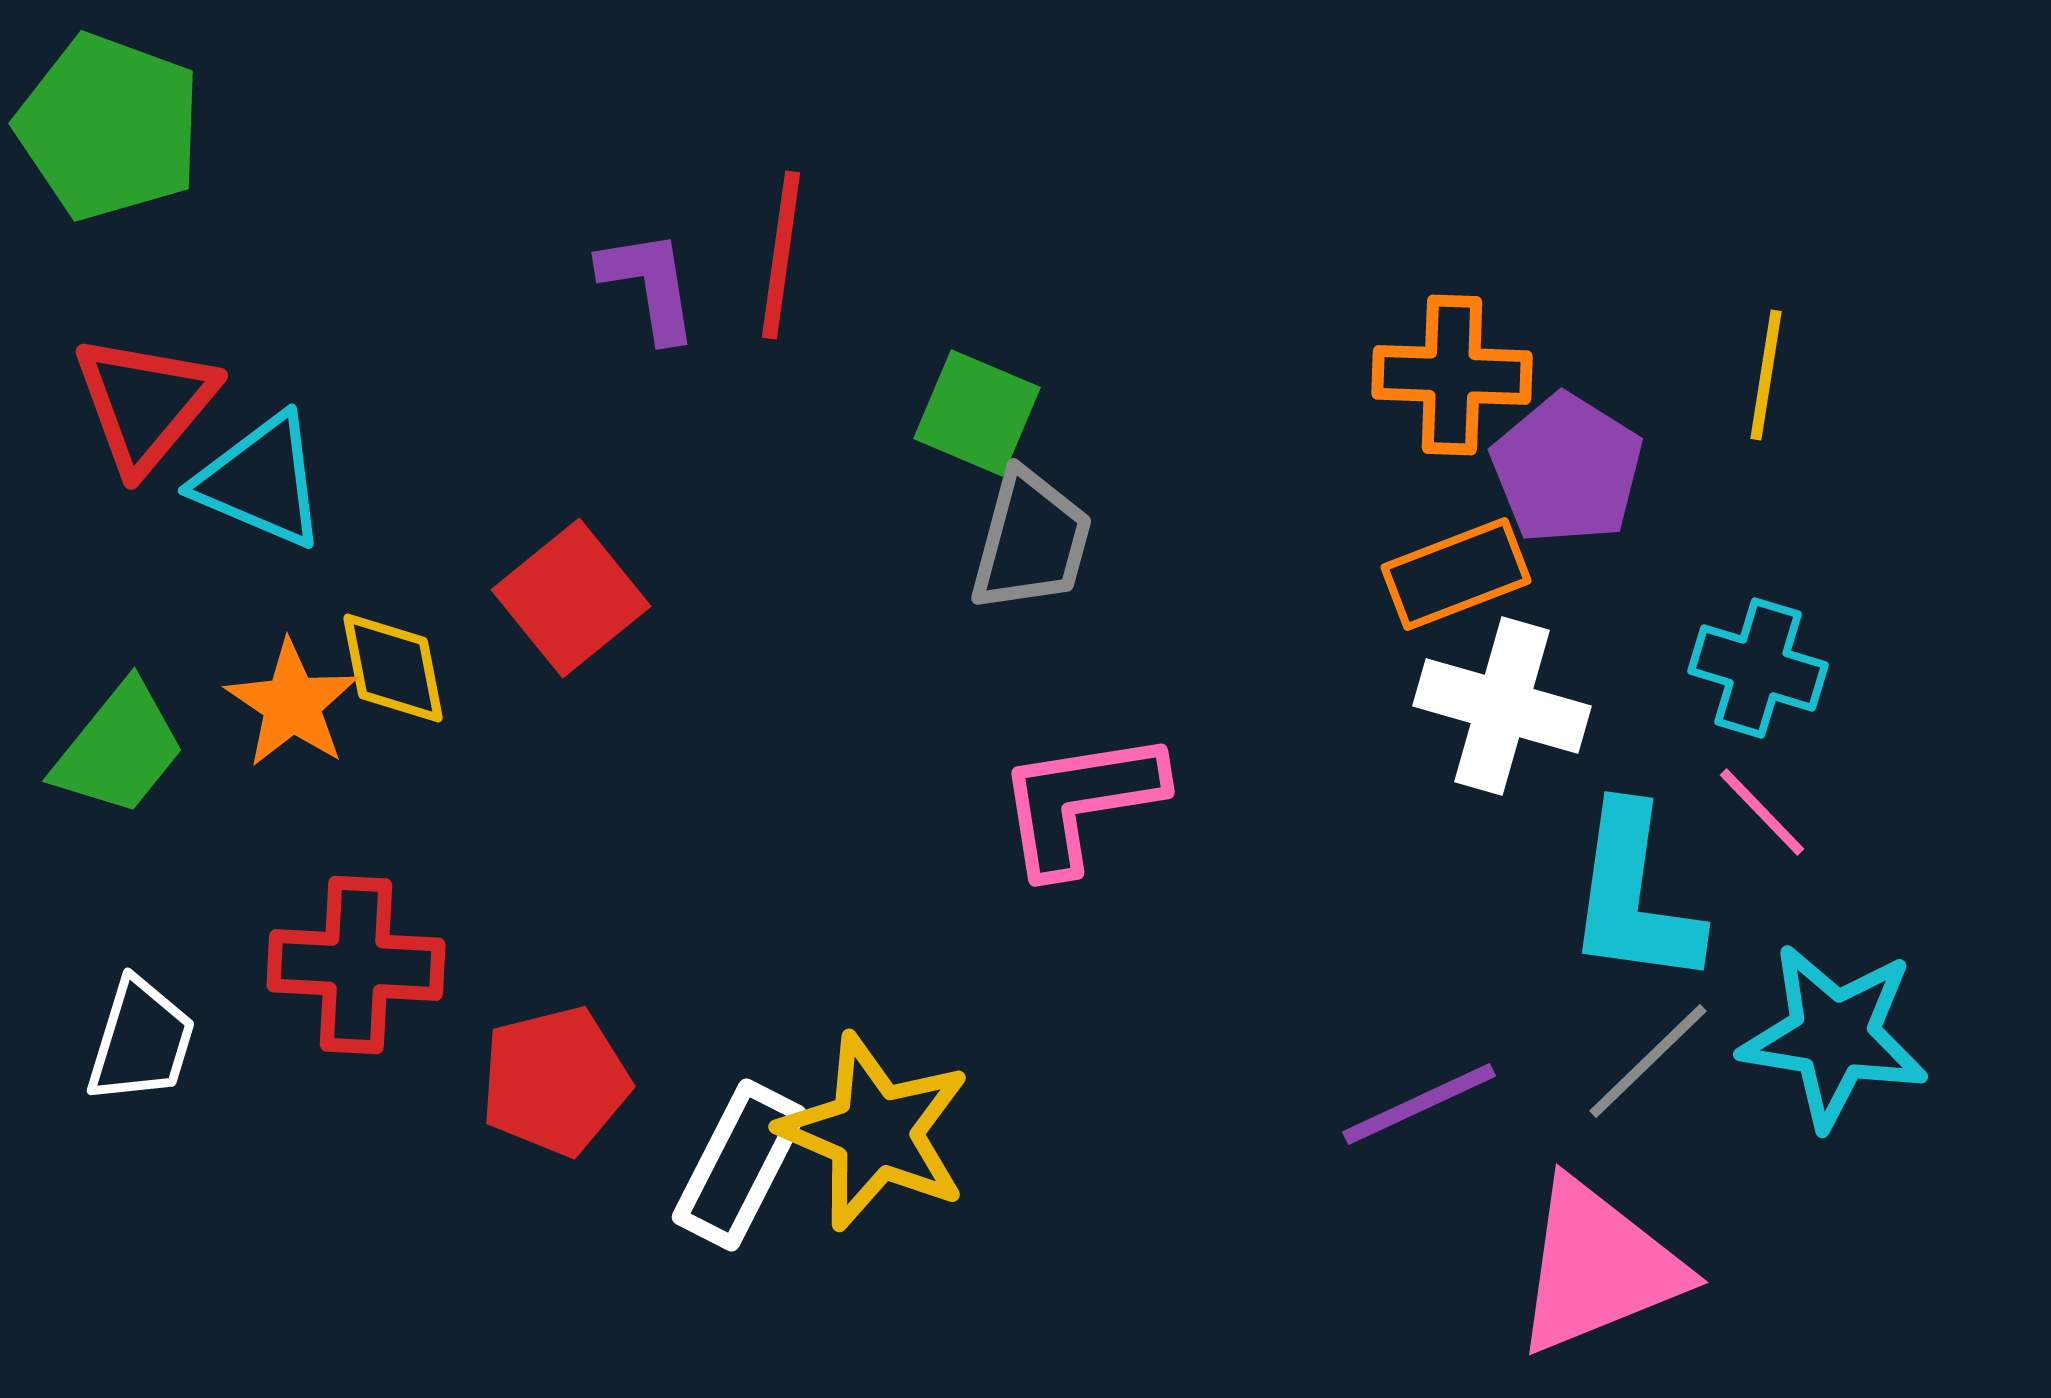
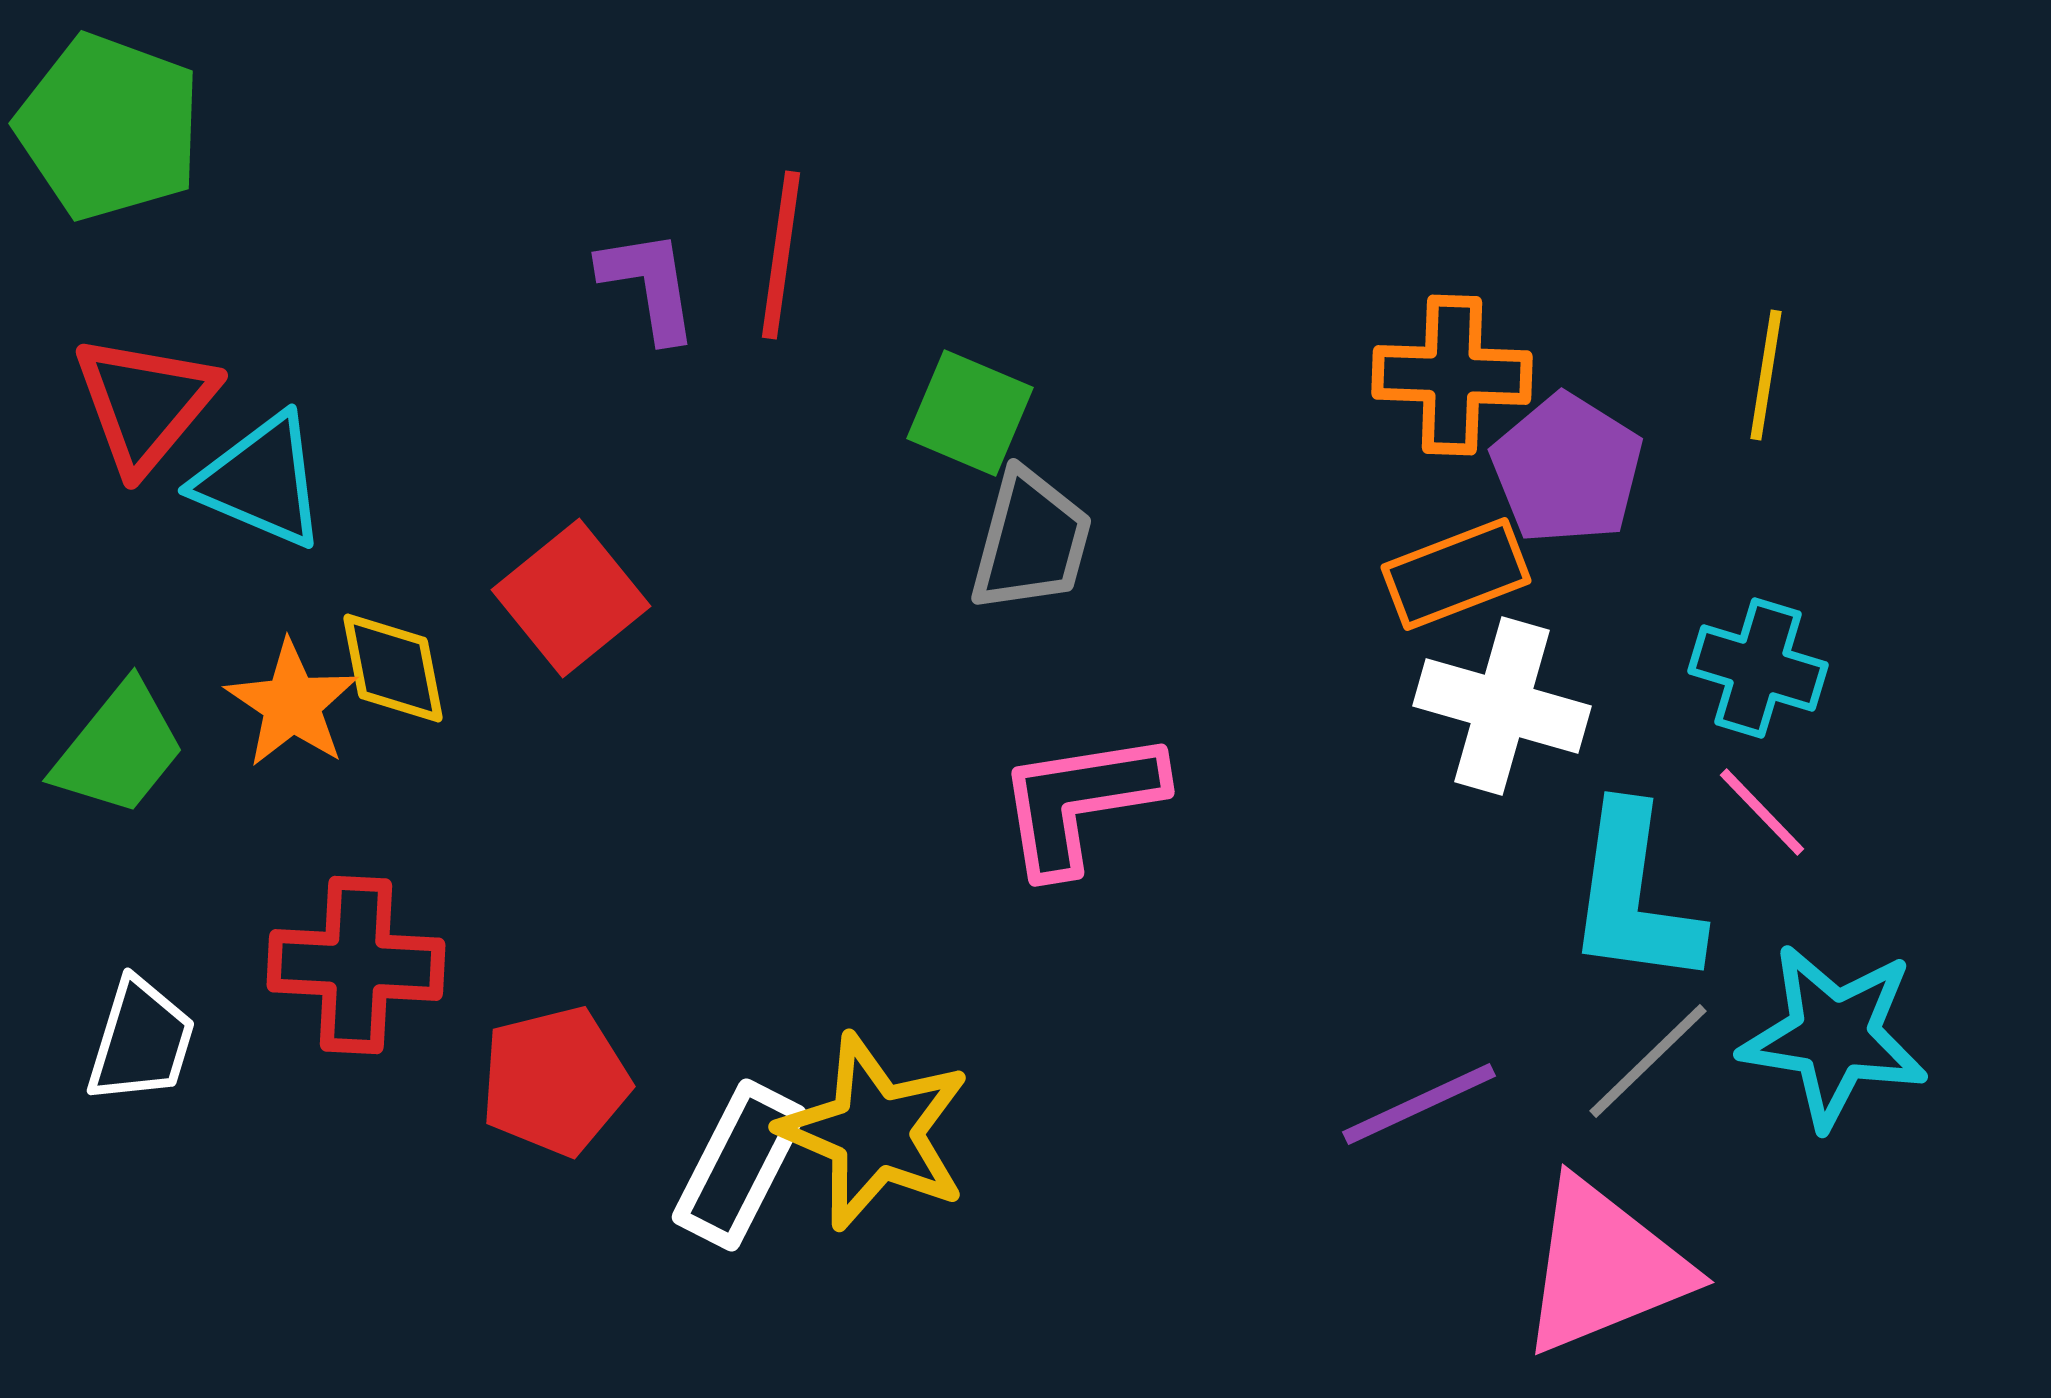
green square: moved 7 px left
pink triangle: moved 6 px right
